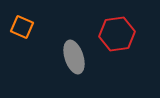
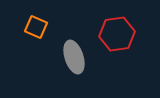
orange square: moved 14 px right
